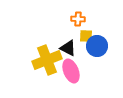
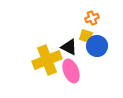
orange cross: moved 14 px right, 1 px up; rotated 24 degrees counterclockwise
yellow square: rotated 16 degrees clockwise
black triangle: moved 1 px right, 1 px up
